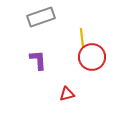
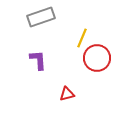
yellow line: rotated 30 degrees clockwise
red circle: moved 5 px right, 1 px down
